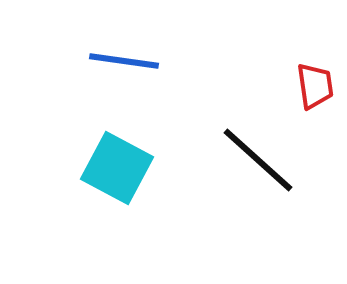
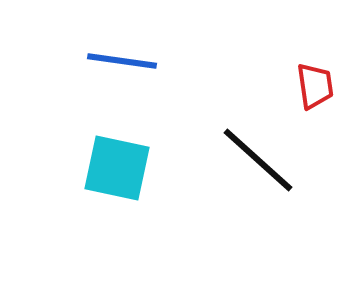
blue line: moved 2 px left
cyan square: rotated 16 degrees counterclockwise
